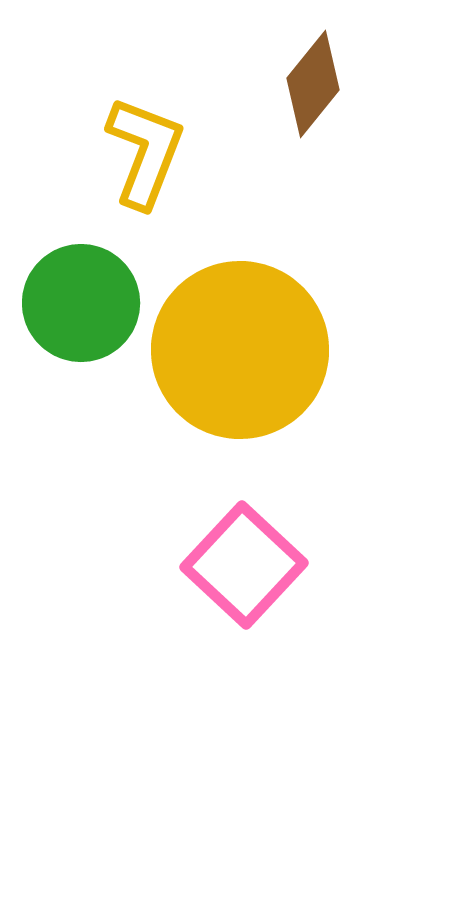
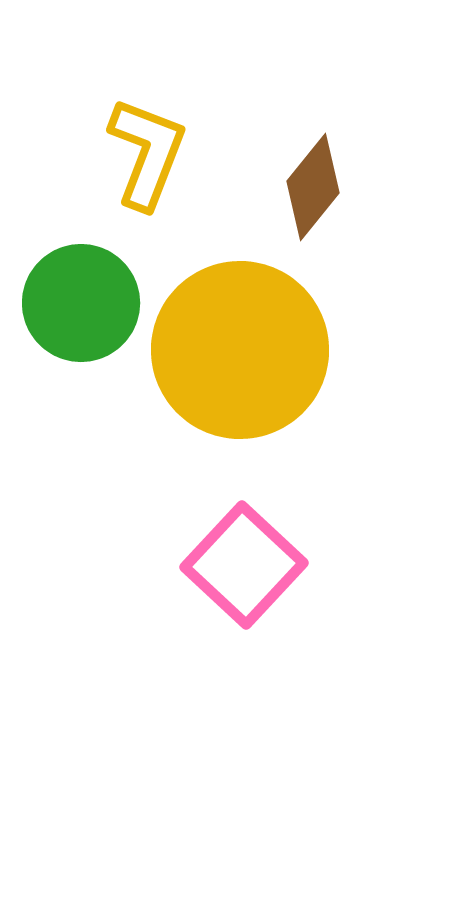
brown diamond: moved 103 px down
yellow L-shape: moved 2 px right, 1 px down
